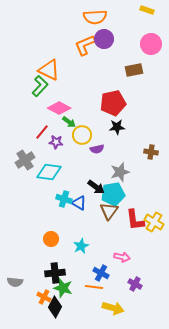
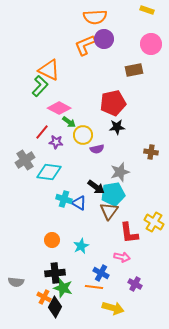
yellow circle: moved 1 px right
red L-shape: moved 6 px left, 13 px down
orange circle: moved 1 px right, 1 px down
gray semicircle: moved 1 px right
